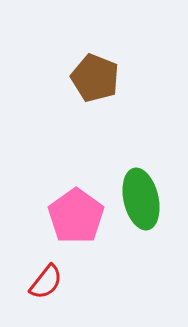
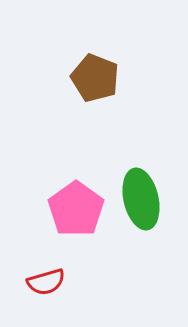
pink pentagon: moved 7 px up
red semicircle: rotated 36 degrees clockwise
